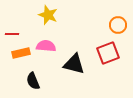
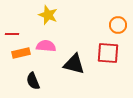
red square: rotated 25 degrees clockwise
